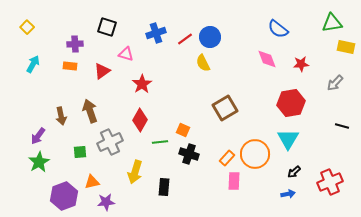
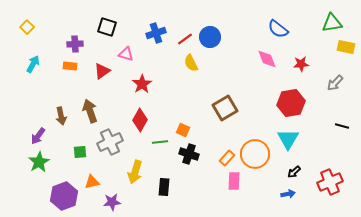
yellow semicircle at (203, 63): moved 12 px left
purple star at (106, 202): moved 6 px right
